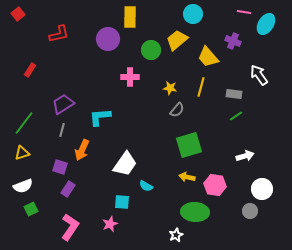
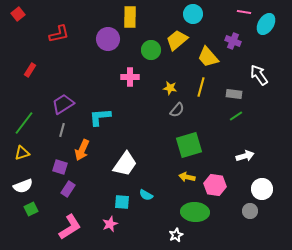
cyan semicircle at (146, 186): moved 9 px down
pink L-shape at (70, 227): rotated 24 degrees clockwise
